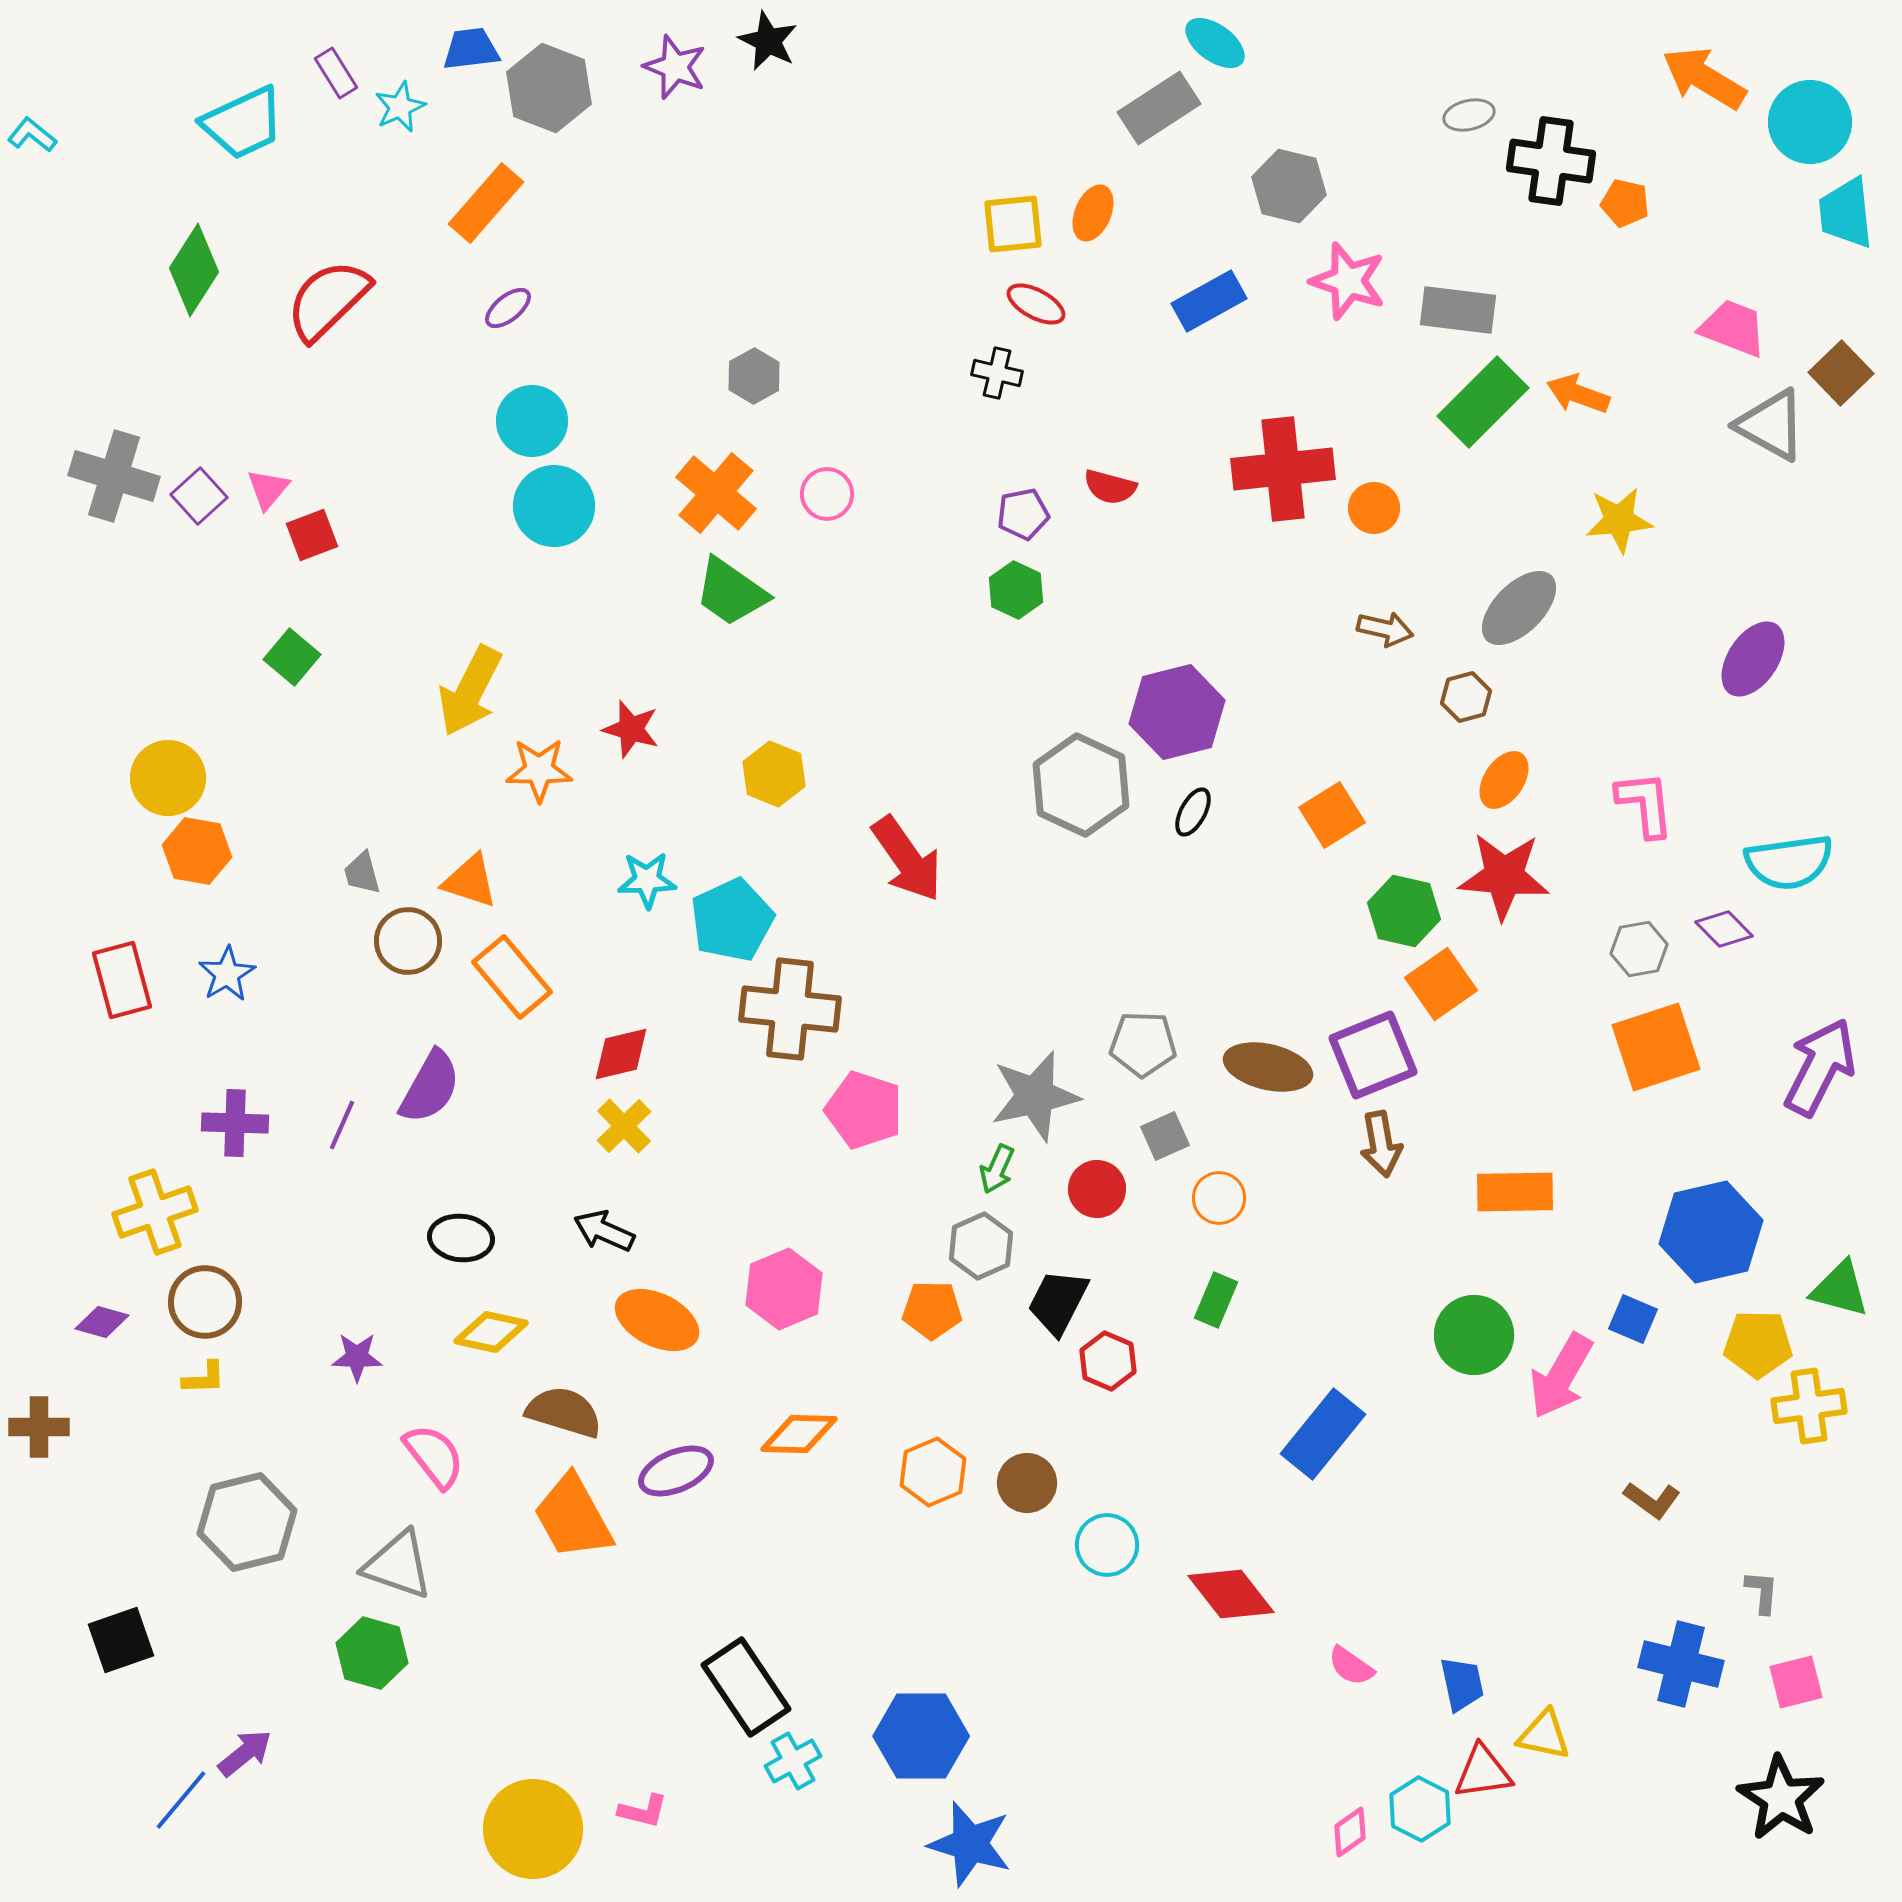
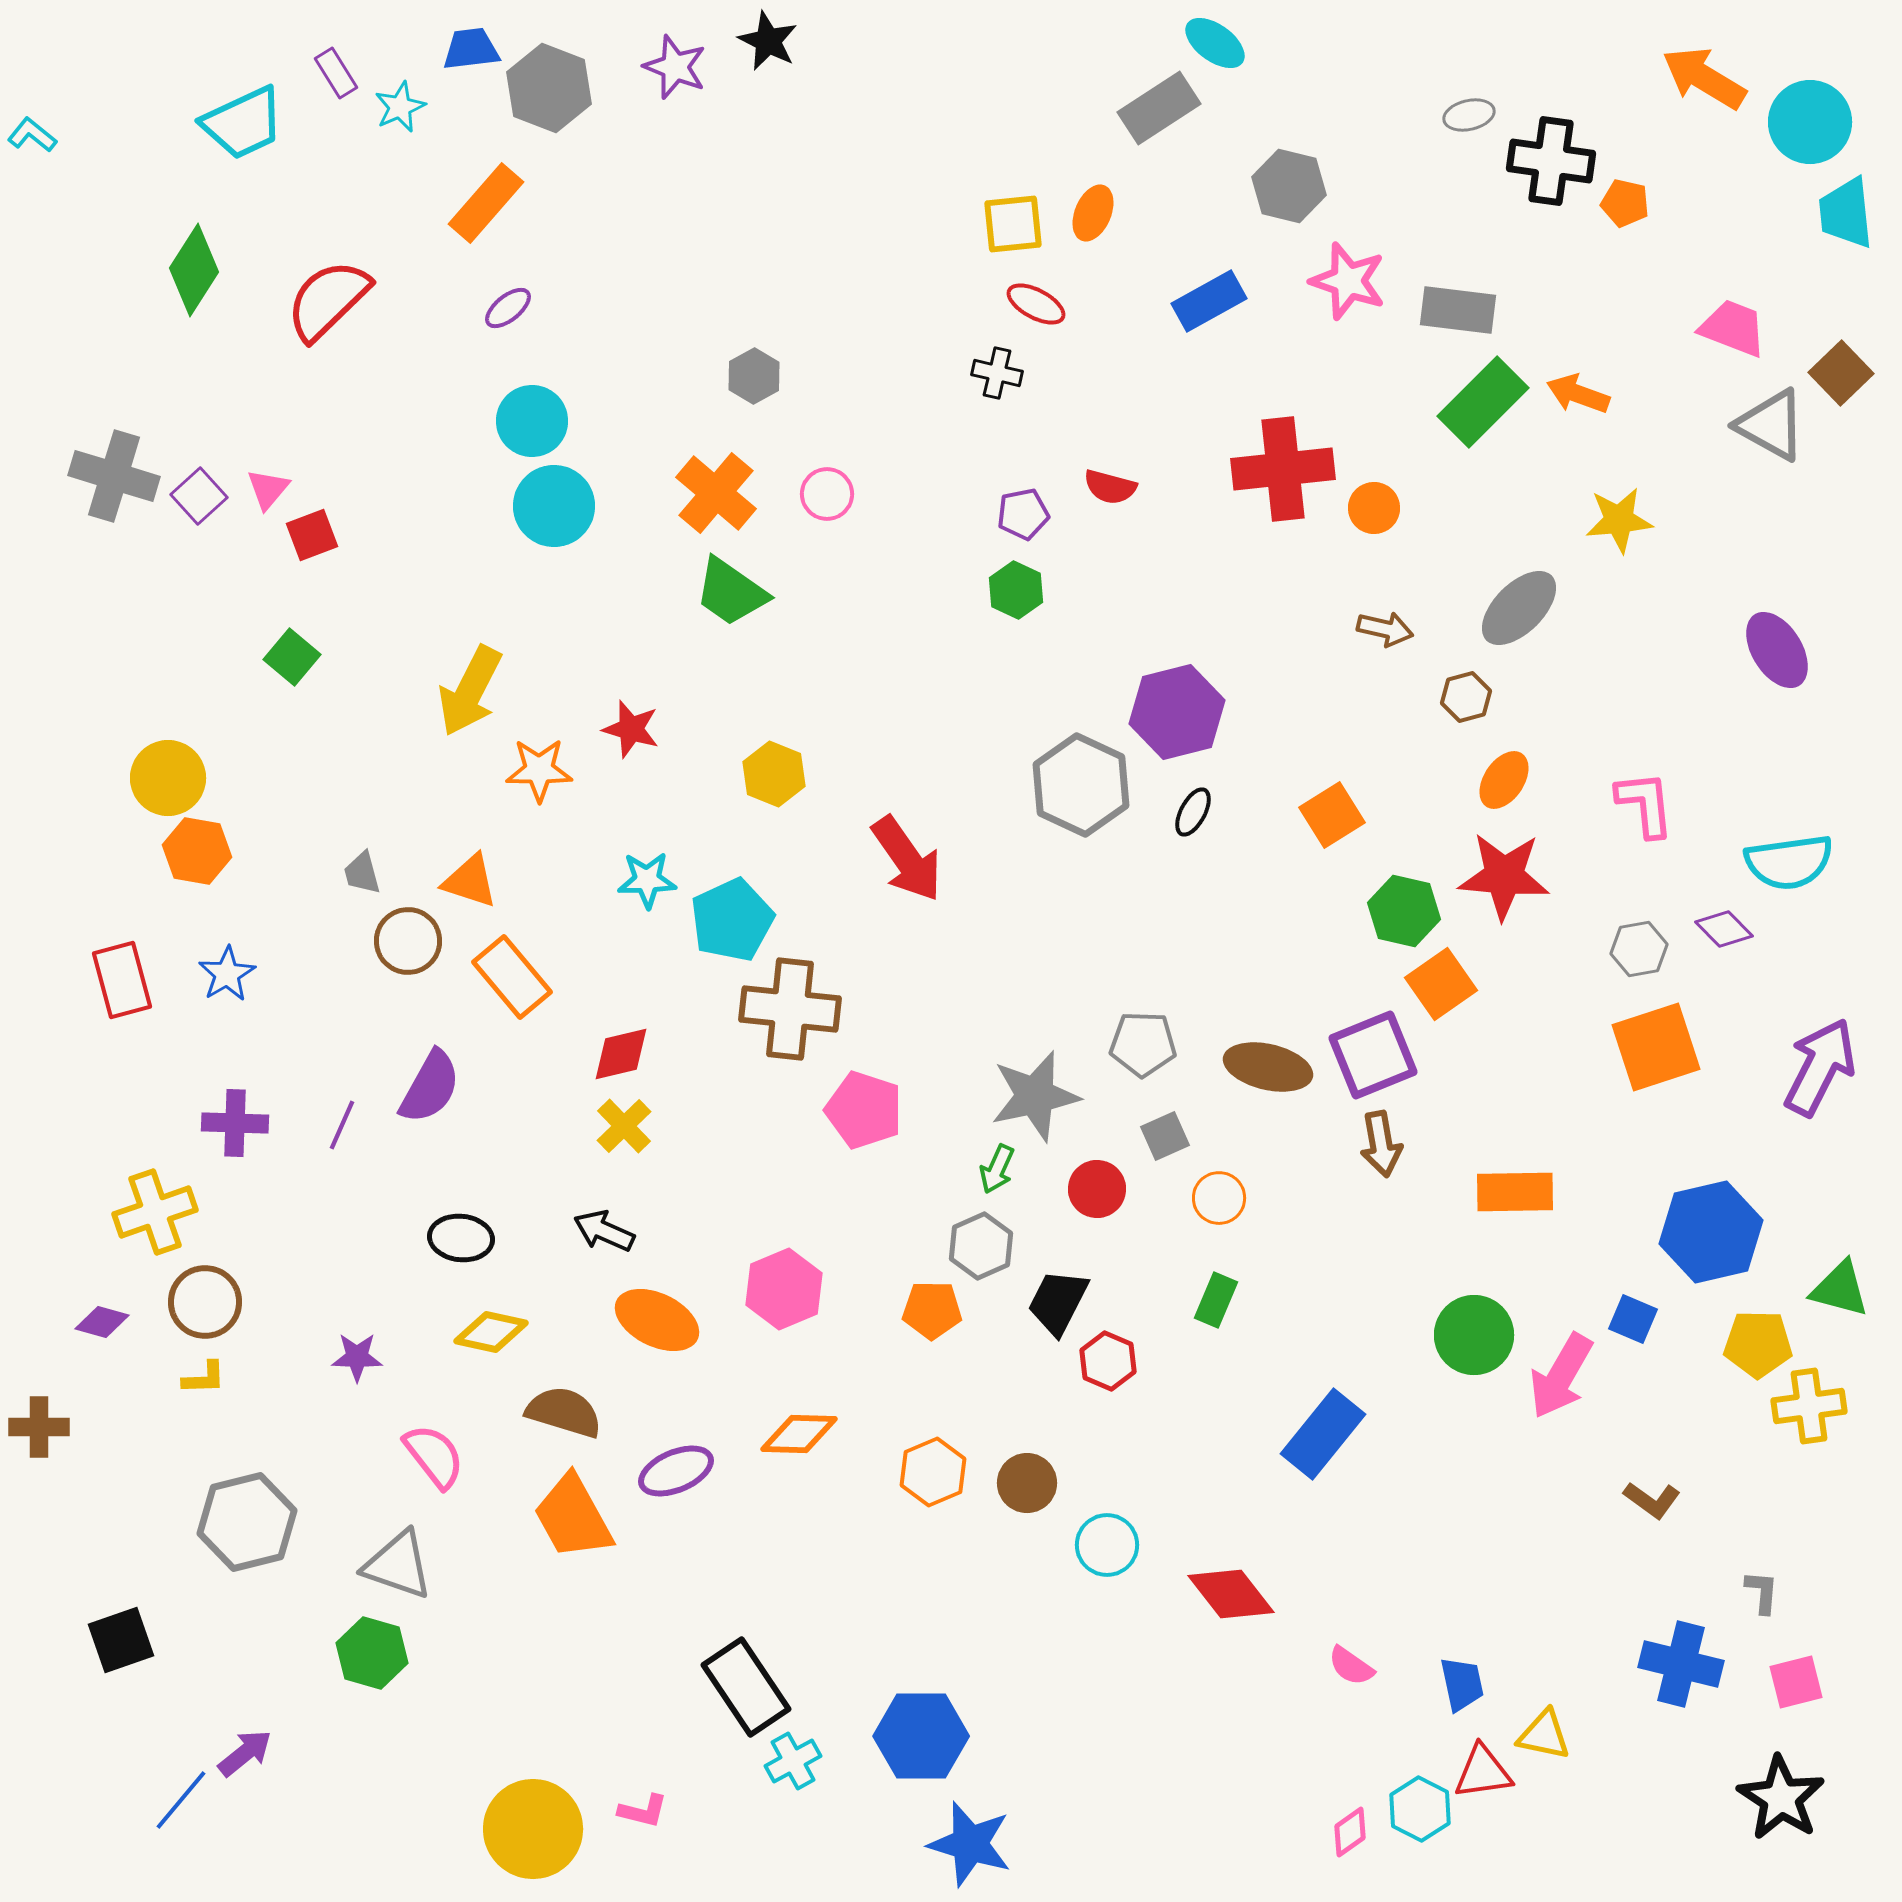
purple ellipse at (1753, 659): moved 24 px right, 9 px up; rotated 66 degrees counterclockwise
